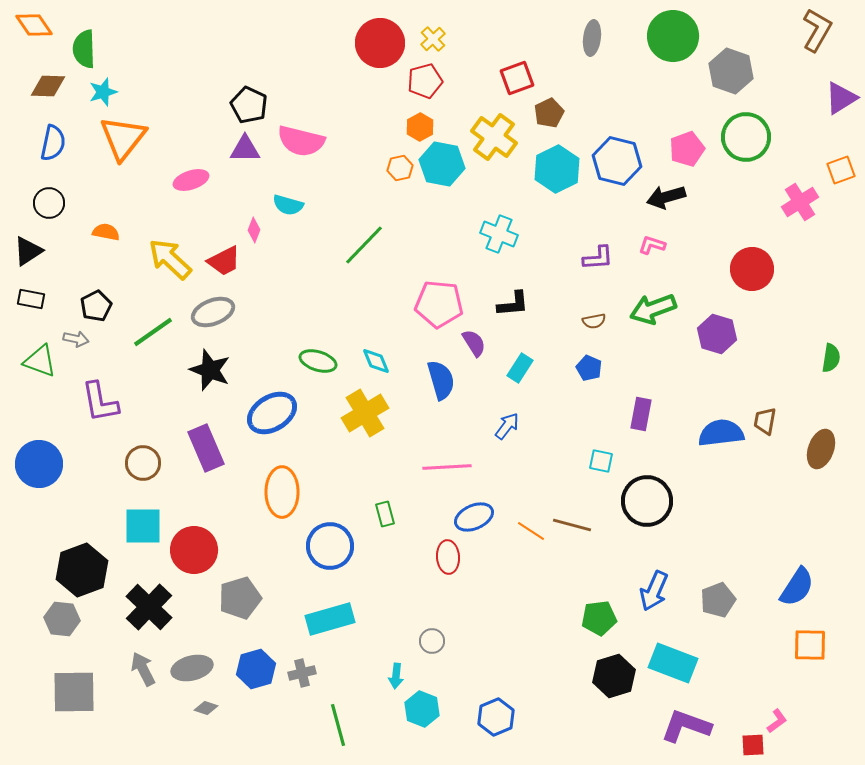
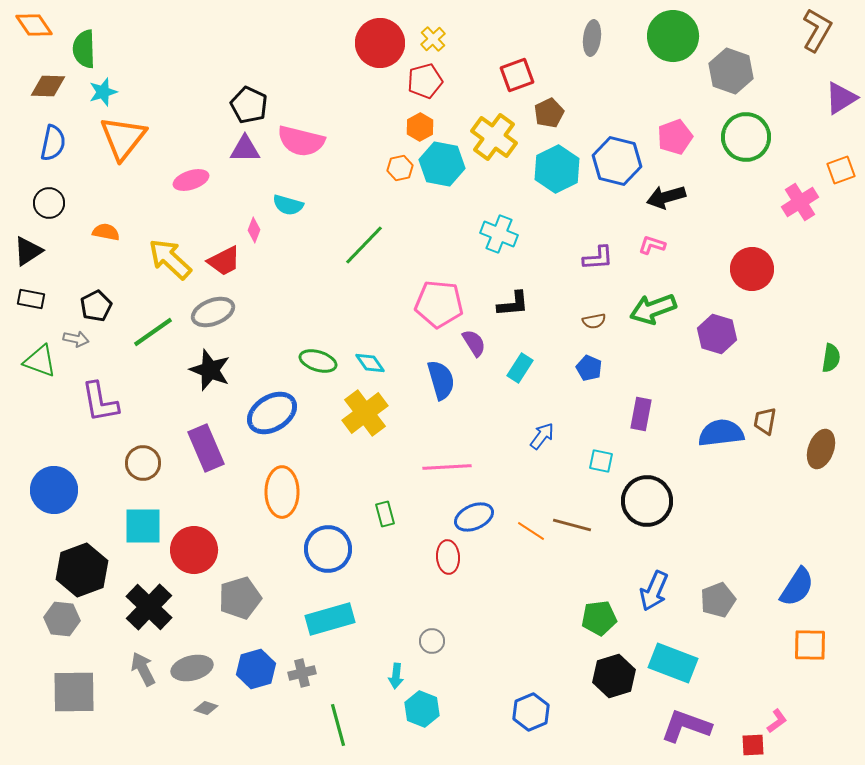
red square at (517, 78): moved 3 px up
pink pentagon at (687, 149): moved 12 px left, 12 px up
cyan diamond at (376, 361): moved 6 px left, 2 px down; rotated 12 degrees counterclockwise
yellow cross at (365, 413): rotated 6 degrees counterclockwise
blue arrow at (507, 426): moved 35 px right, 10 px down
blue circle at (39, 464): moved 15 px right, 26 px down
blue circle at (330, 546): moved 2 px left, 3 px down
blue hexagon at (496, 717): moved 35 px right, 5 px up
